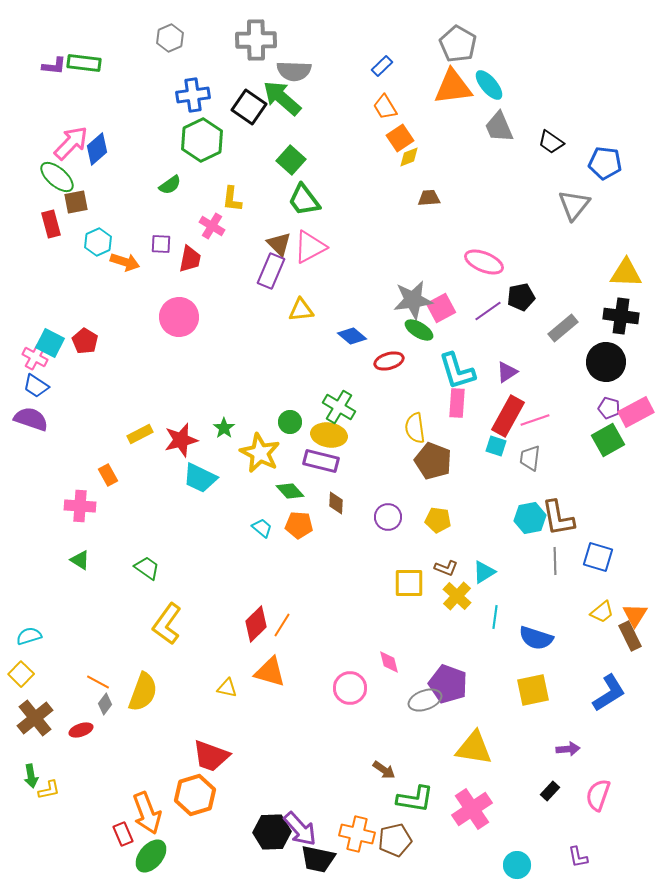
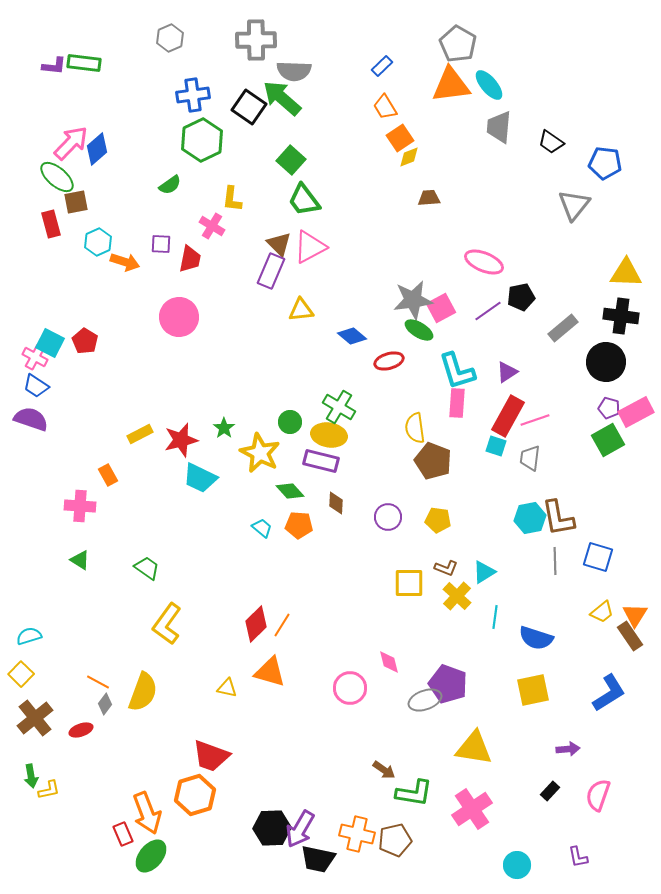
orange triangle at (453, 87): moved 2 px left, 2 px up
gray trapezoid at (499, 127): rotated 28 degrees clockwise
brown rectangle at (630, 636): rotated 8 degrees counterclockwise
green L-shape at (415, 799): moved 1 px left, 6 px up
purple arrow at (300, 829): rotated 72 degrees clockwise
black hexagon at (272, 832): moved 4 px up
